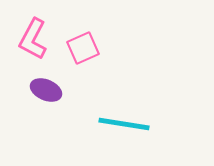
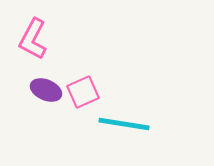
pink square: moved 44 px down
